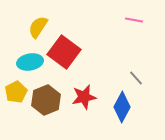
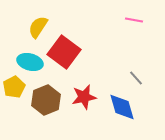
cyan ellipse: rotated 25 degrees clockwise
yellow pentagon: moved 2 px left, 5 px up
blue diamond: rotated 44 degrees counterclockwise
